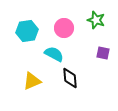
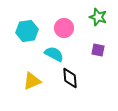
green star: moved 2 px right, 3 px up
purple square: moved 5 px left, 3 px up
